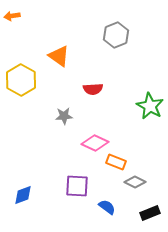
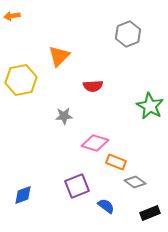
gray hexagon: moved 12 px right, 1 px up
orange triangle: rotated 40 degrees clockwise
yellow hexagon: rotated 20 degrees clockwise
red semicircle: moved 3 px up
pink diamond: rotated 8 degrees counterclockwise
gray diamond: rotated 10 degrees clockwise
purple square: rotated 25 degrees counterclockwise
blue semicircle: moved 1 px left, 1 px up
